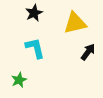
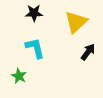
black star: rotated 24 degrees clockwise
yellow triangle: moved 1 px right, 1 px up; rotated 30 degrees counterclockwise
green star: moved 4 px up; rotated 21 degrees counterclockwise
